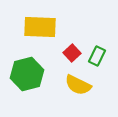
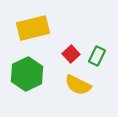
yellow rectangle: moved 7 px left, 1 px down; rotated 16 degrees counterclockwise
red square: moved 1 px left, 1 px down
green hexagon: rotated 12 degrees counterclockwise
